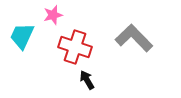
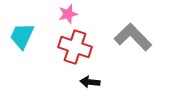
pink star: moved 15 px right, 1 px up
gray L-shape: moved 1 px left, 1 px up
black arrow: moved 3 px right, 2 px down; rotated 54 degrees counterclockwise
